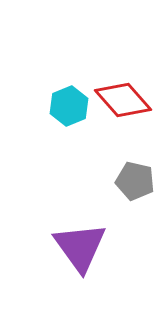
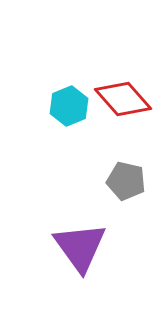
red diamond: moved 1 px up
gray pentagon: moved 9 px left
